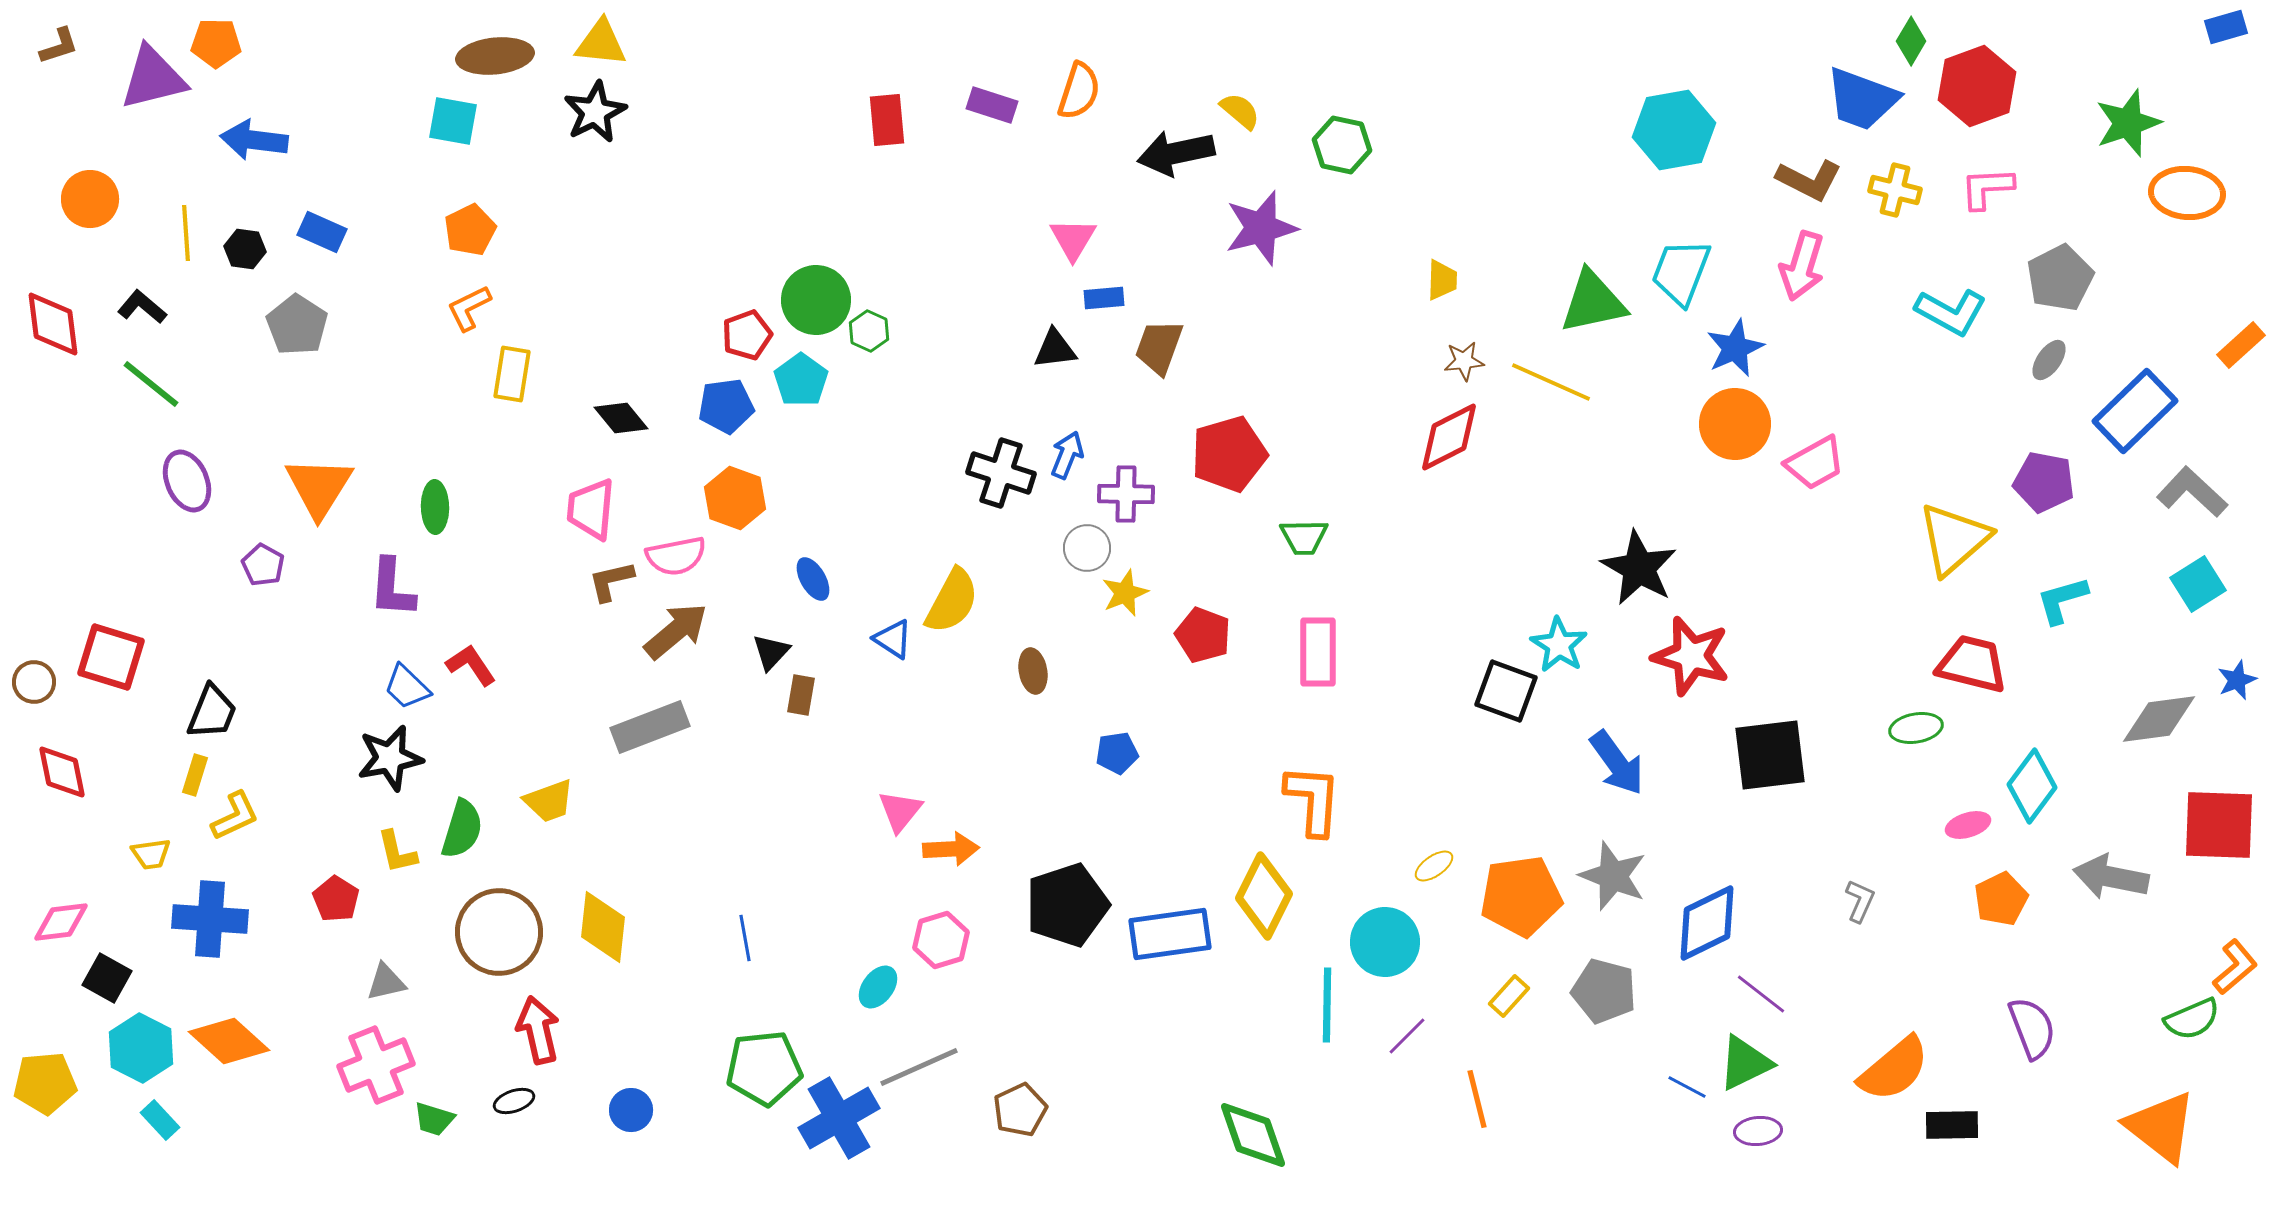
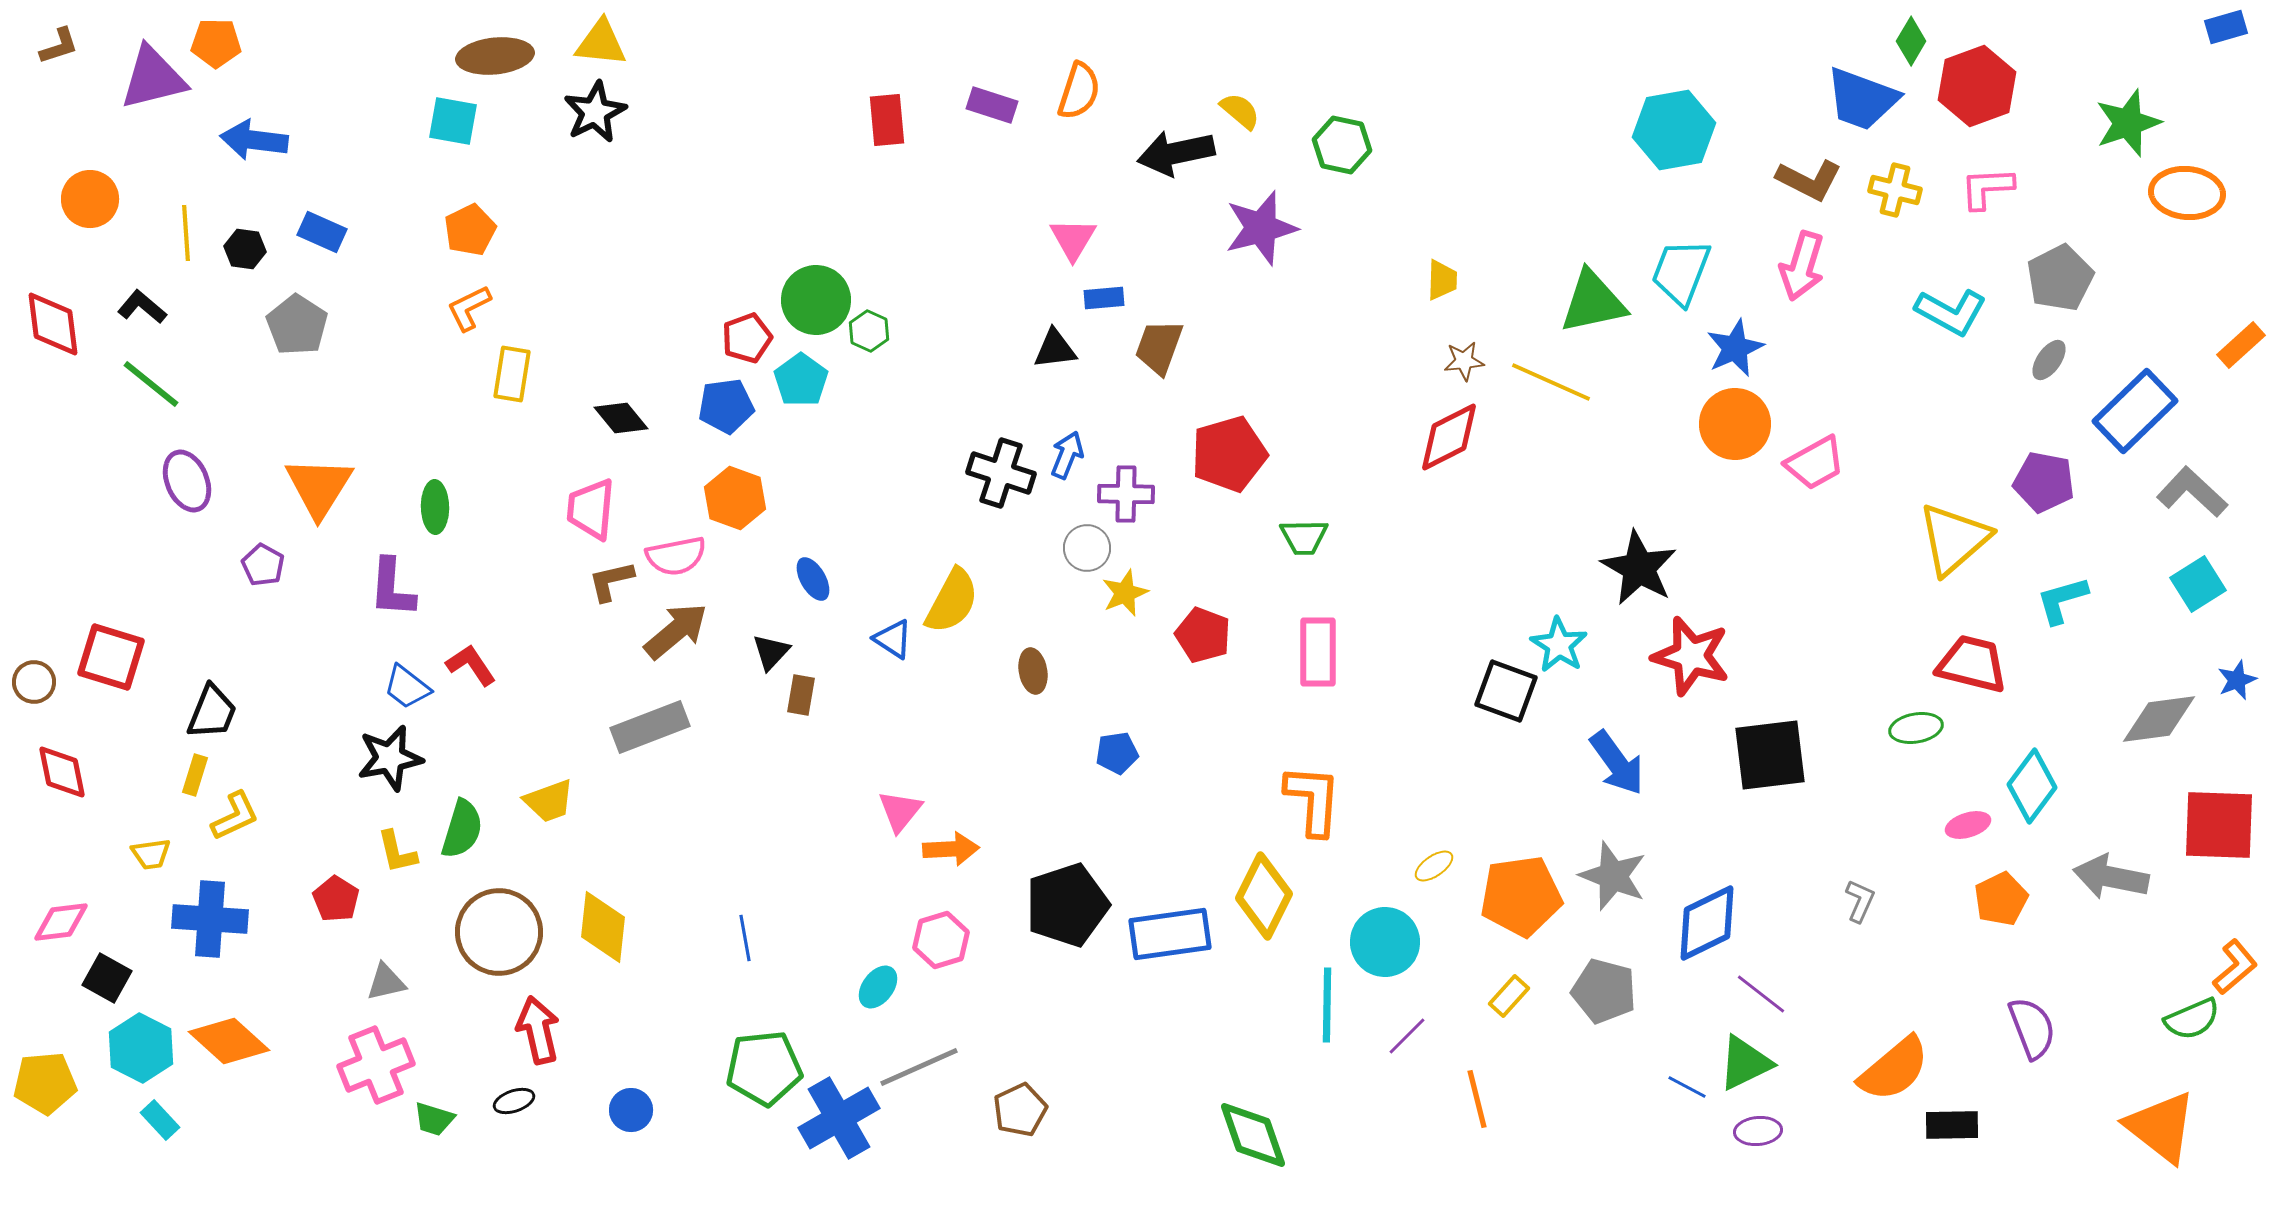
red pentagon at (747, 335): moved 3 px down
blue trapezoid at (407, 687): rotated 6 degrees counterclockwise
